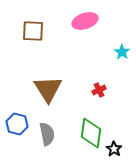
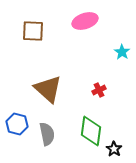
brown triangle: rotated 16 degrees counterclockwise
green diamond: moved 2 px up
